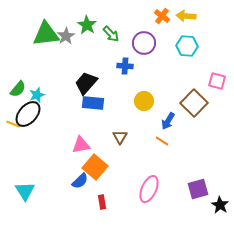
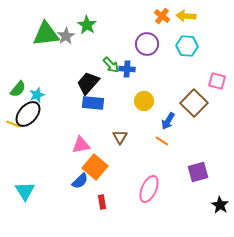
green arrow: moved 31 px down
purple circle: moved 3 px right, 1 px down
blue cross: moved 2 px right, 3 px down
black trapezoid: moved 2 px right
purple square: moved 17 px up
